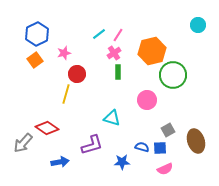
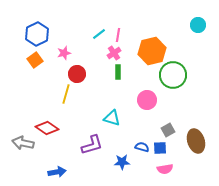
pink line: rotated 24 degrees counterclockwise
gray arrow: rotated 60 degrees clockwise
blue arrow: moved 3 px left, 10 px down
pink semicircle: rotated 14 degrees clockwise
